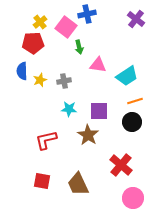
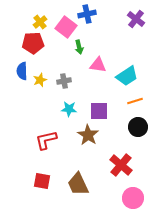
black circle: moved 6 px right, 5 px down
